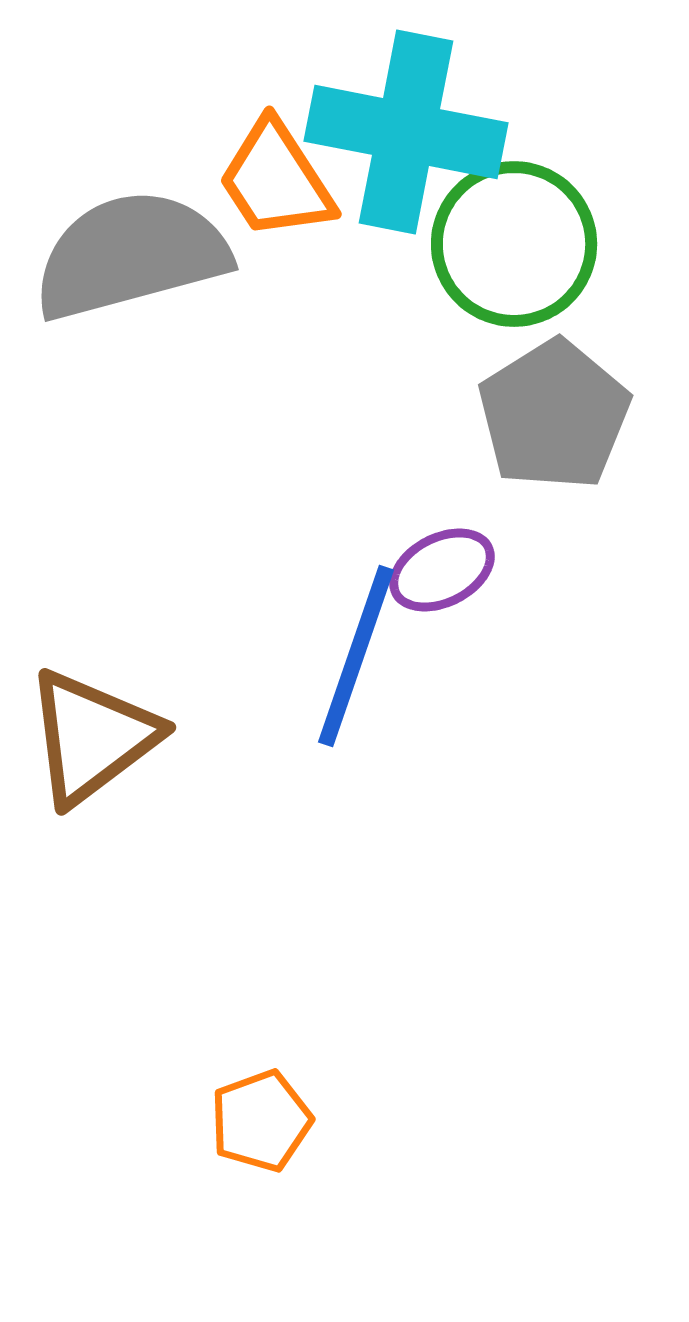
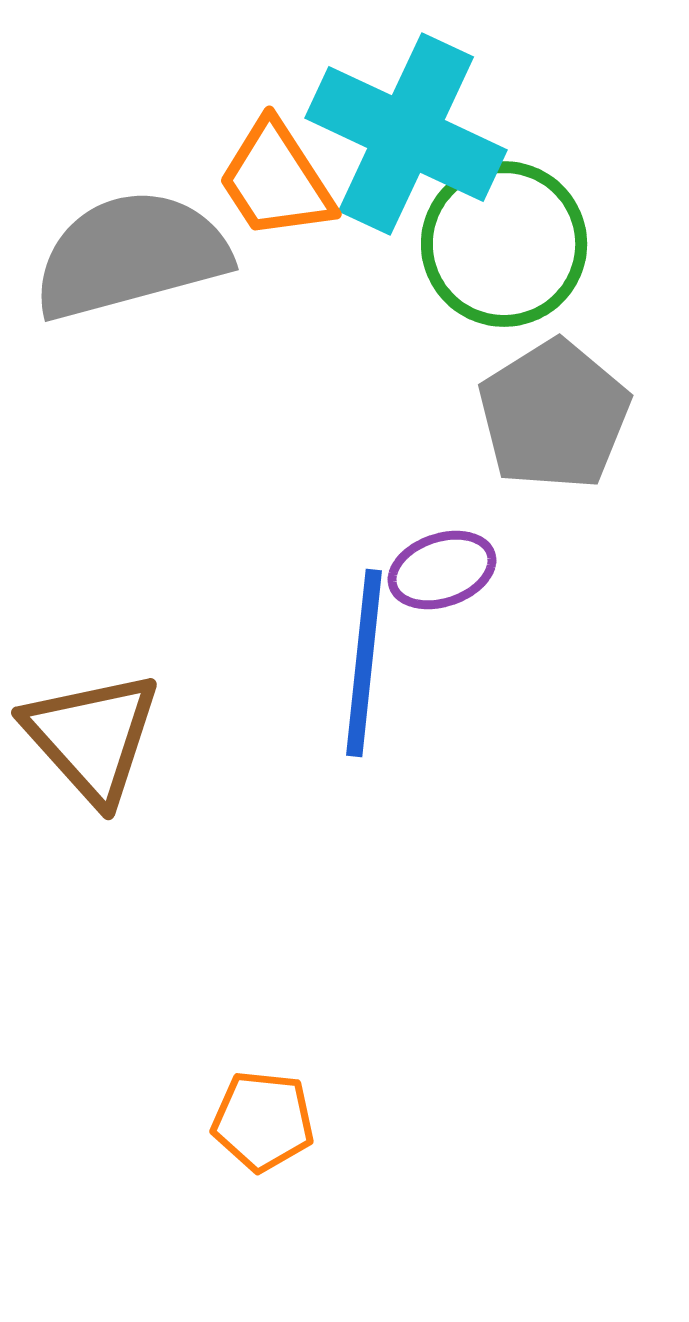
cyan cross: moved 2 px down; rotated 14 degrees clockwise
green circle: moved 10 px left
purple ellipse: rotated 8 degrees clockwise
blue line: moved 8 px right, 7 px down; rotated 13 degrees counterclockwise
brown triangle: rotated 35 degrees counterclockwise
orange pentagon: moved 2 px right; rotated 26 degrees clockwise
